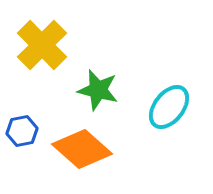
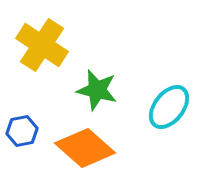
yellow cross: rotated 12 degrees counterclockwise
green star: moved 1 px left
orange diamond: moved 3 px right, 1 px up
